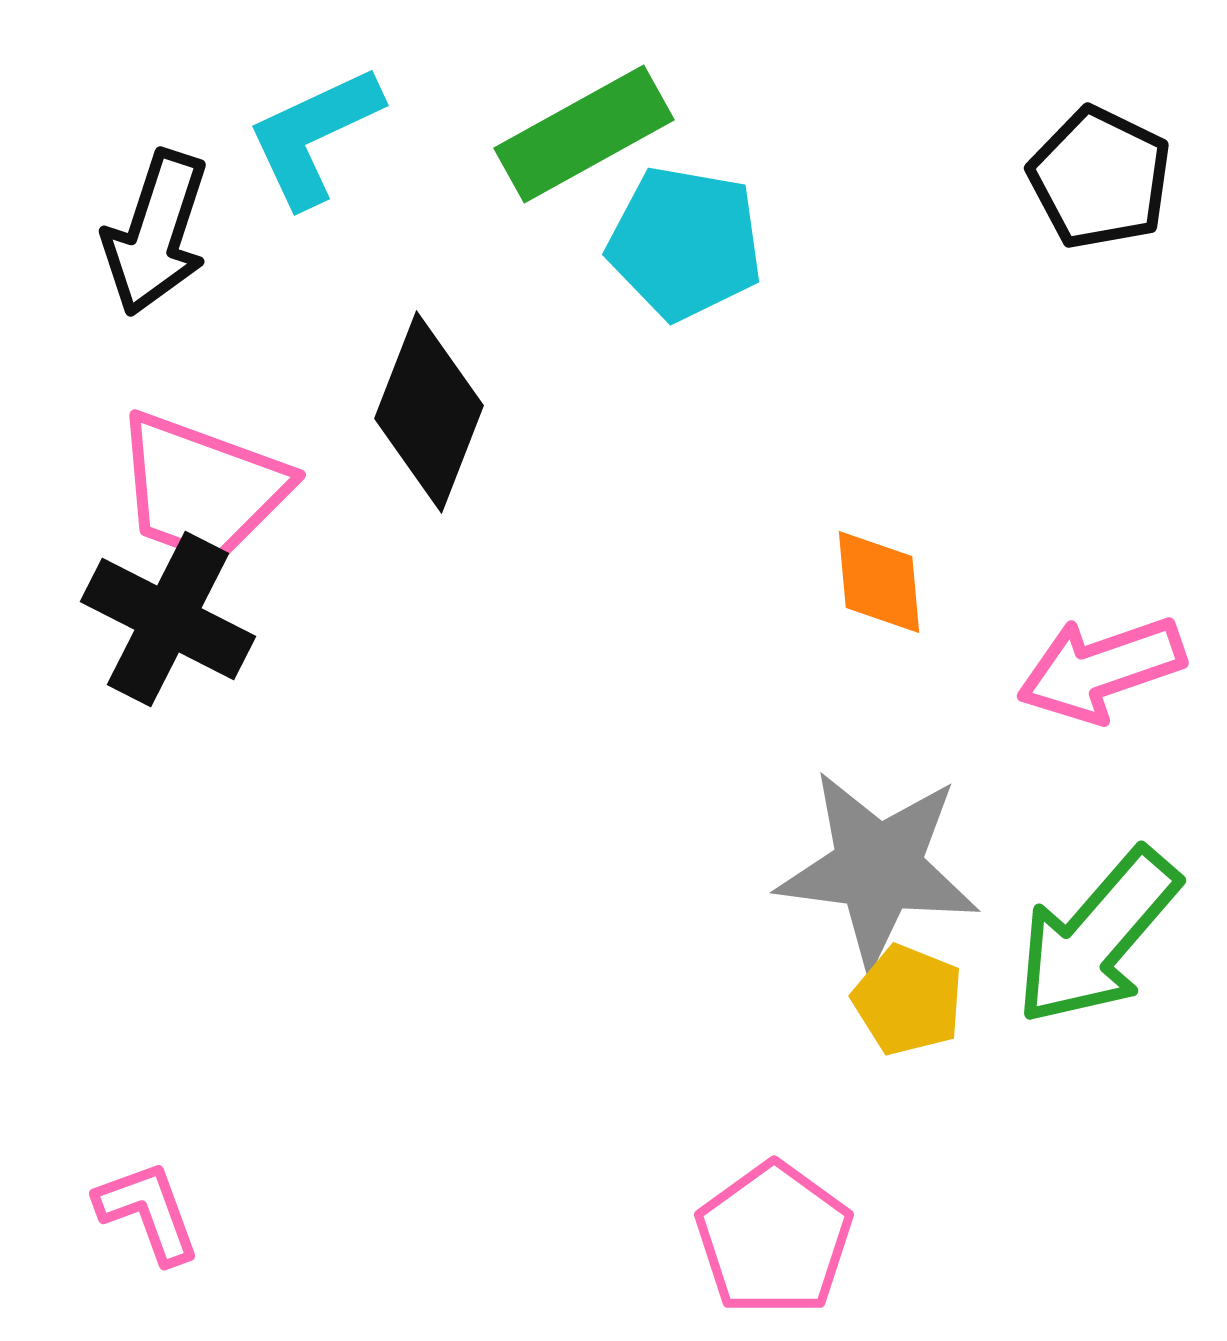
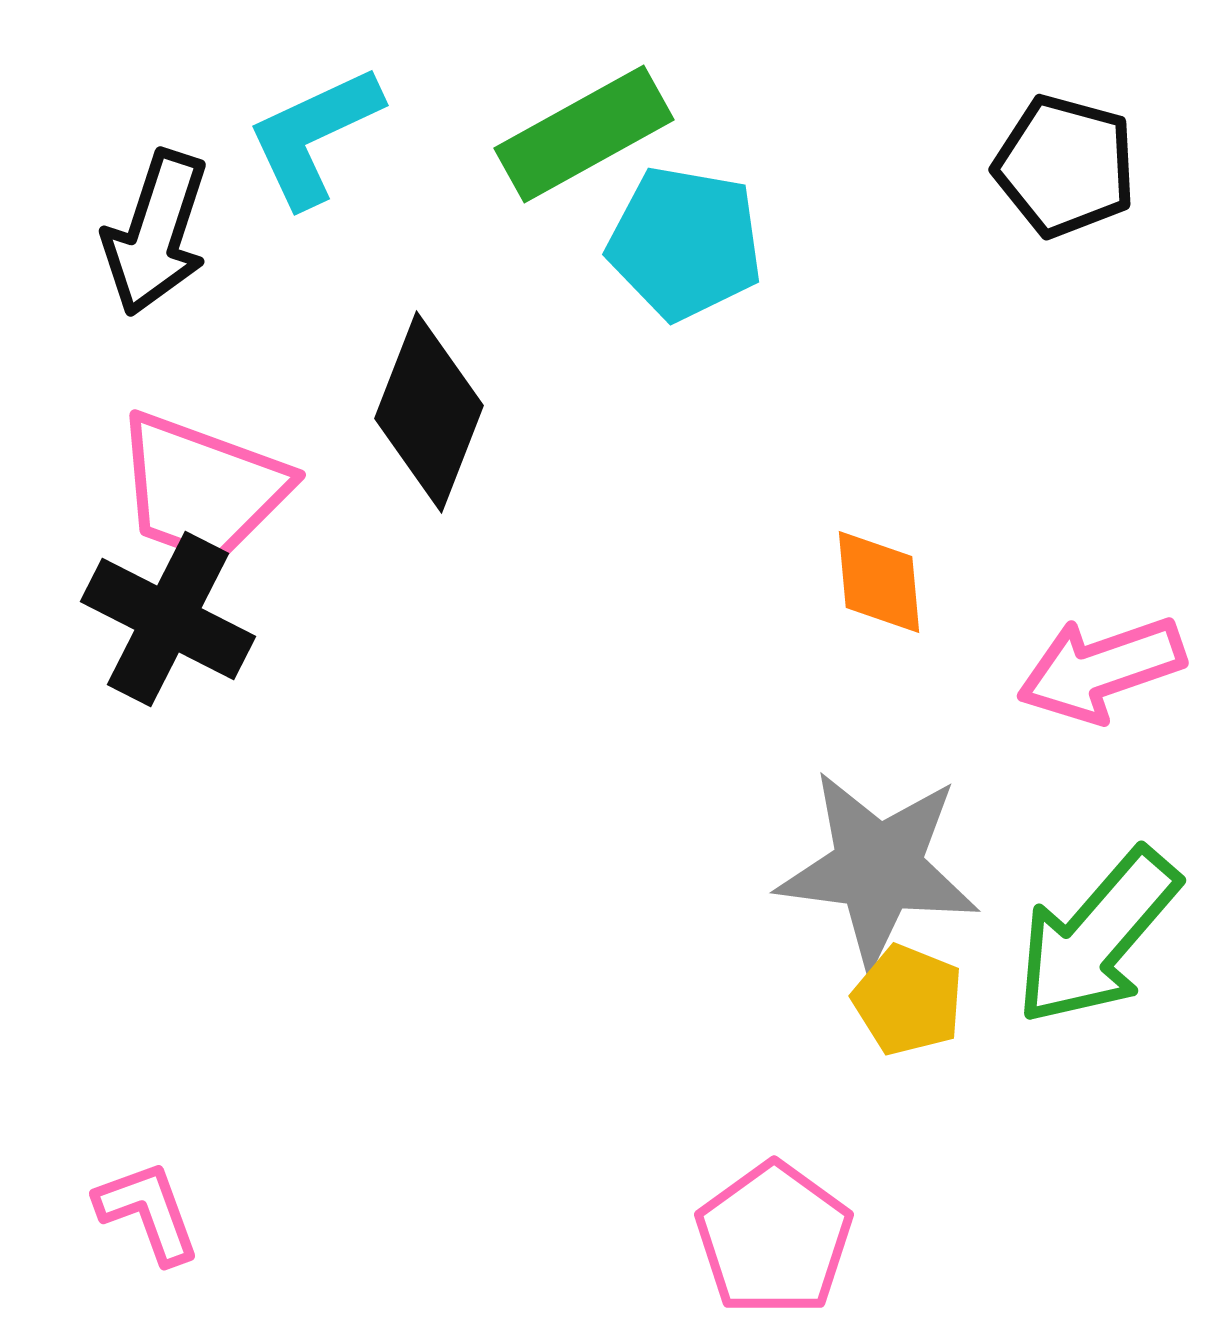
black pentagon: moved 35 px left, 12 px up; rotated 11 degrees counterclockwise
